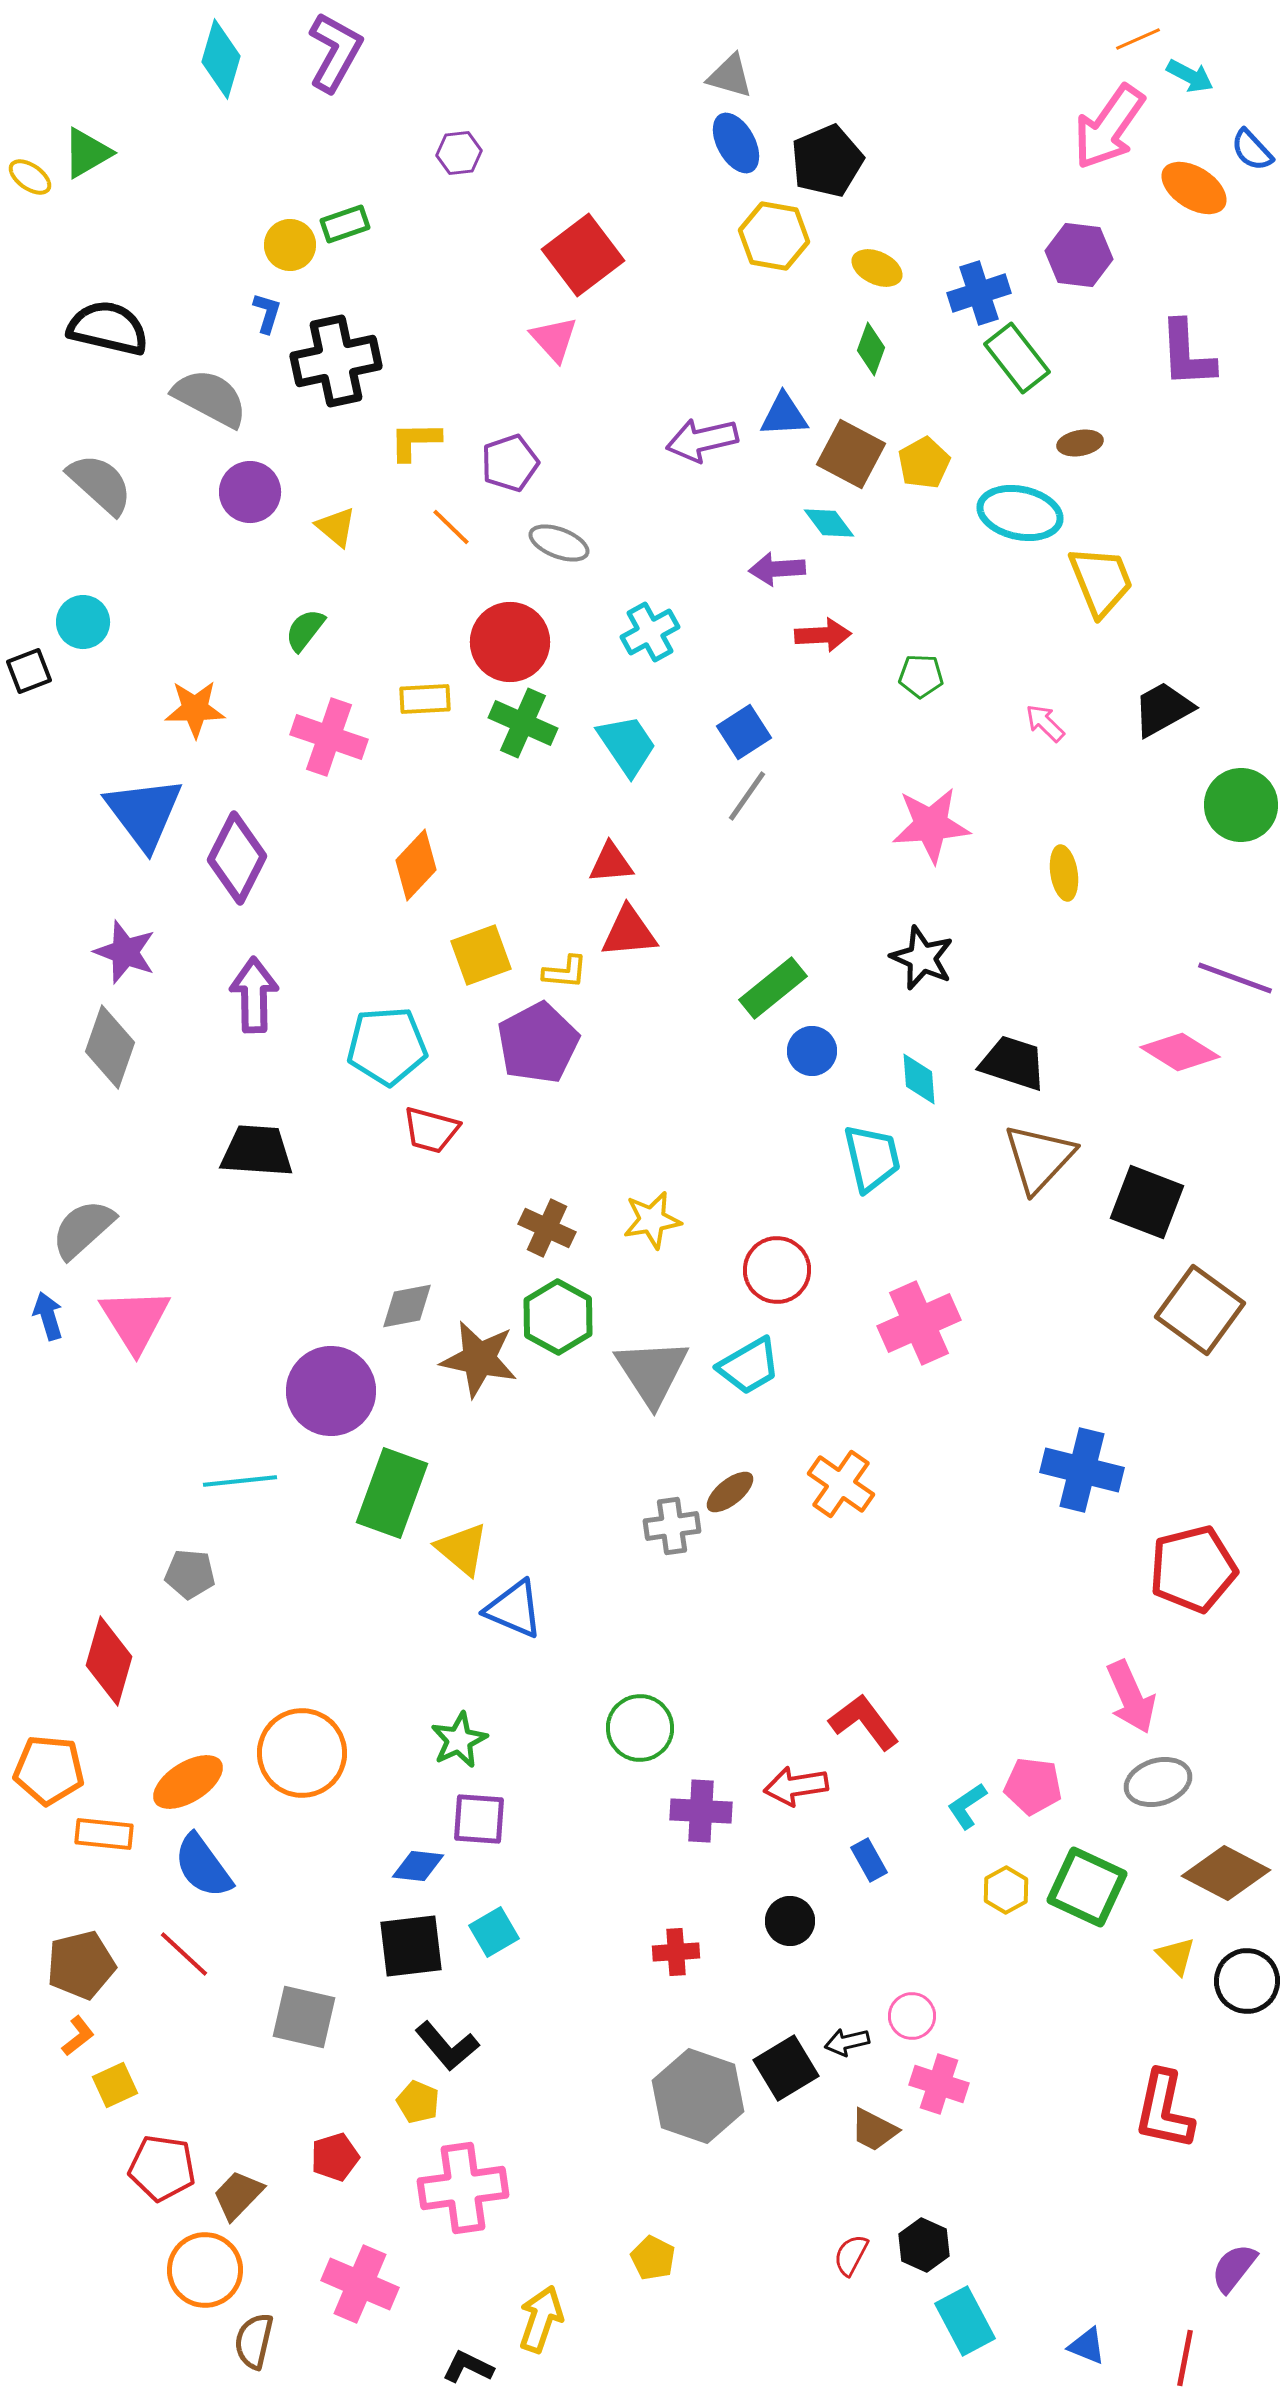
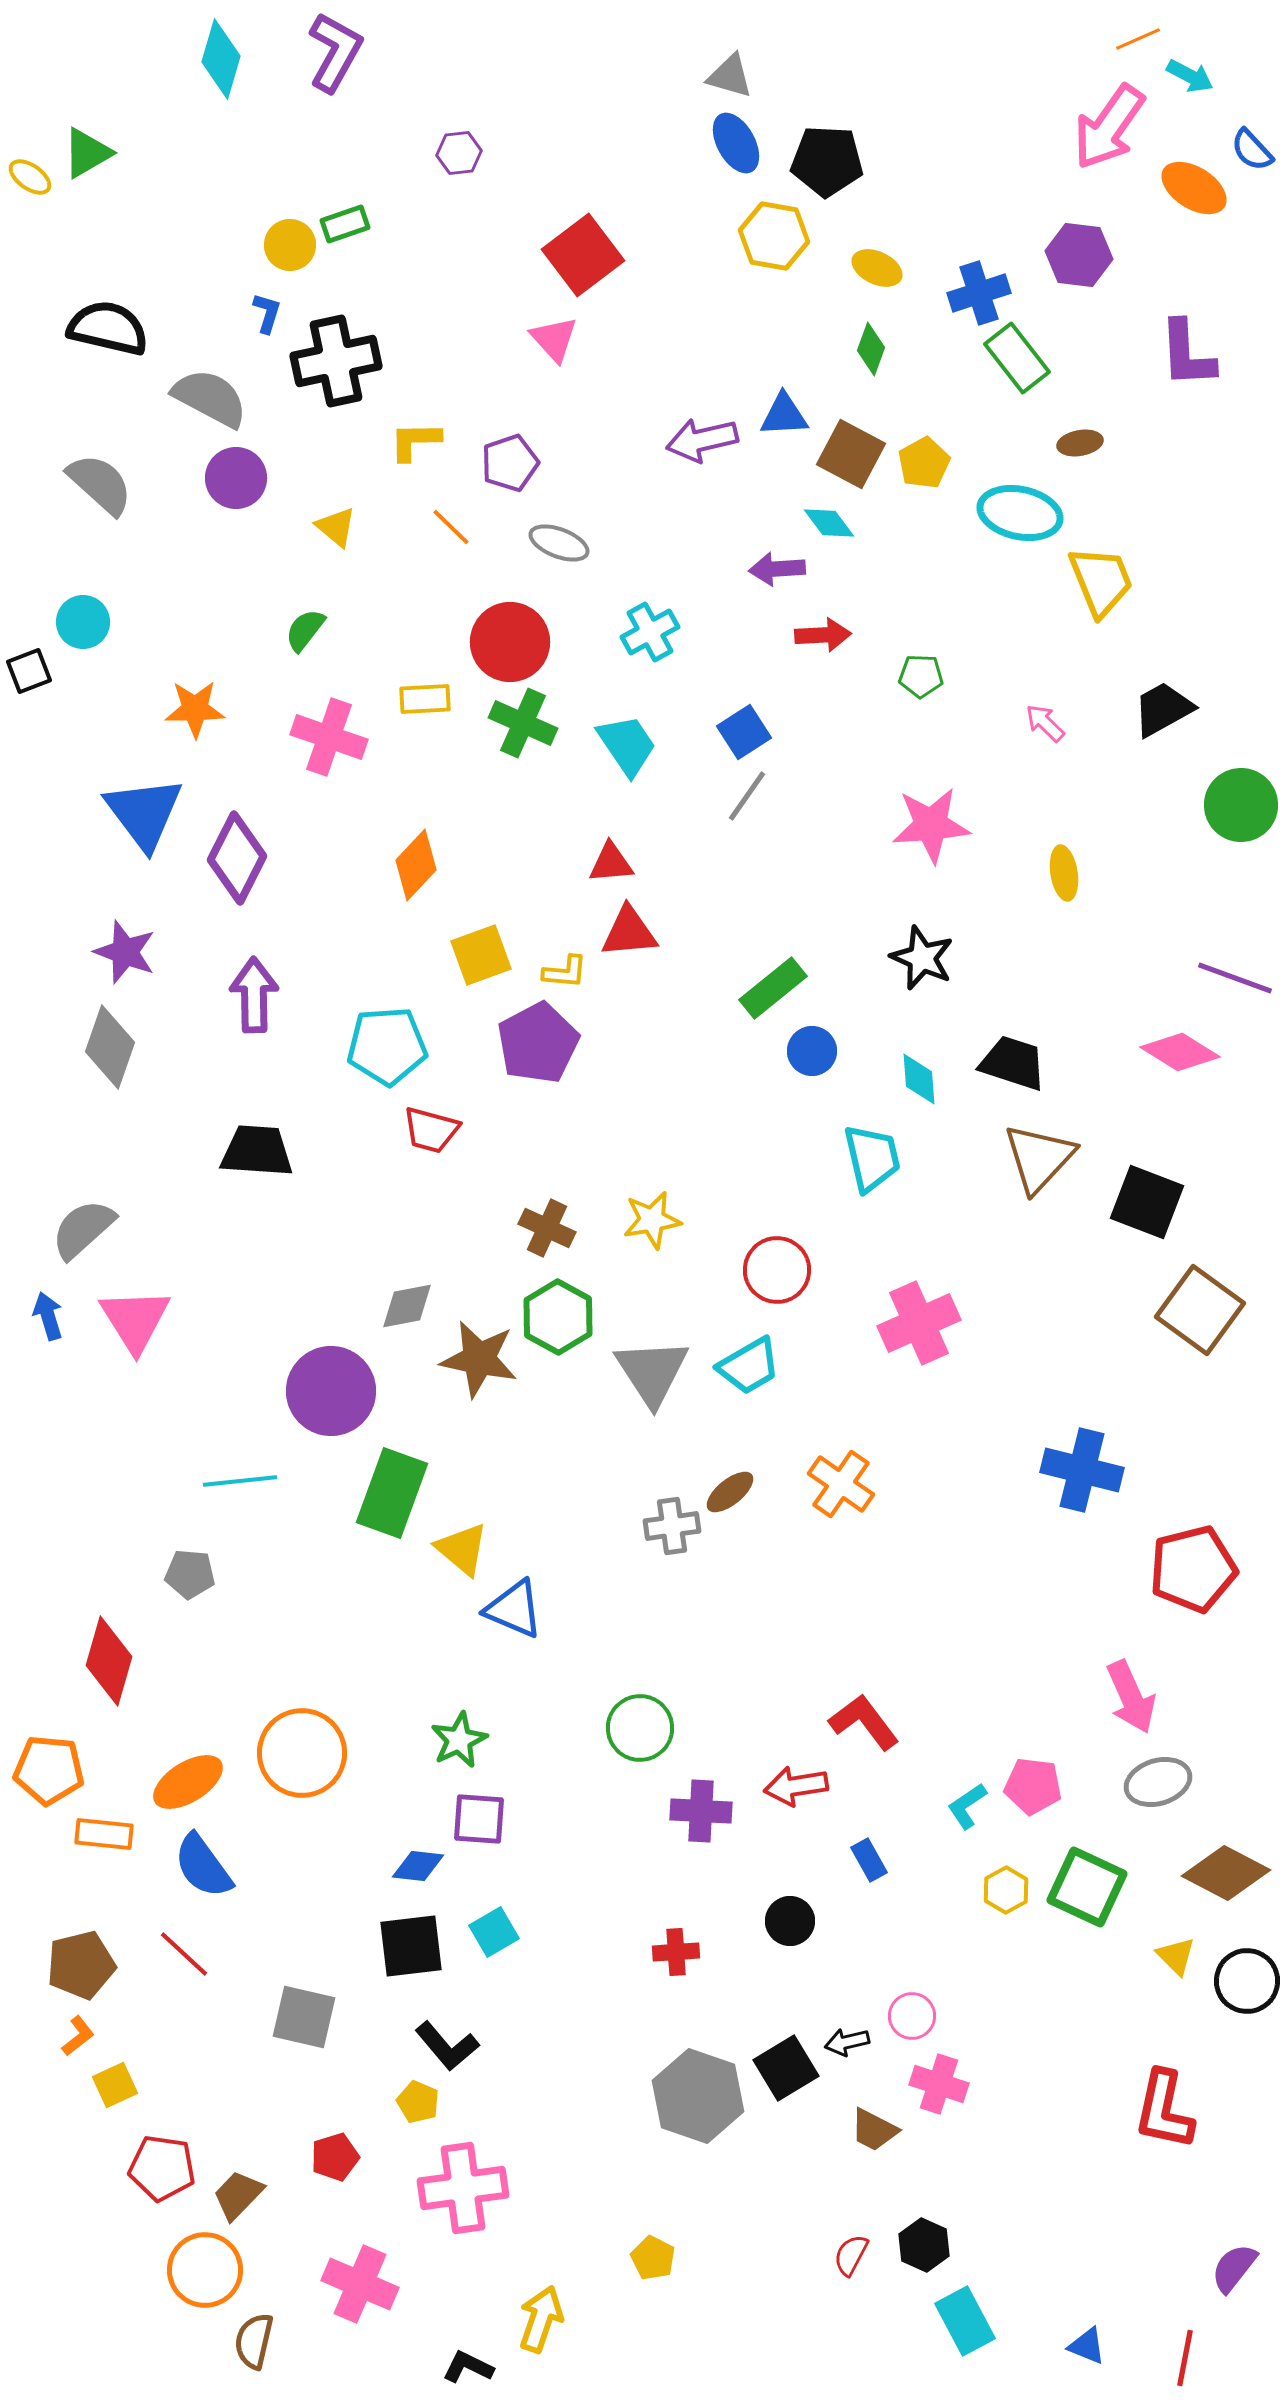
black pentagon at (827, 161): rotated 26 degrees clockwise
purple circle at (250, 492): moved 14 px left, 14 px up
